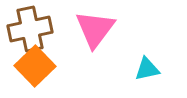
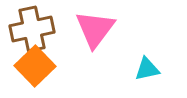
brown cross: moved 2 px right
